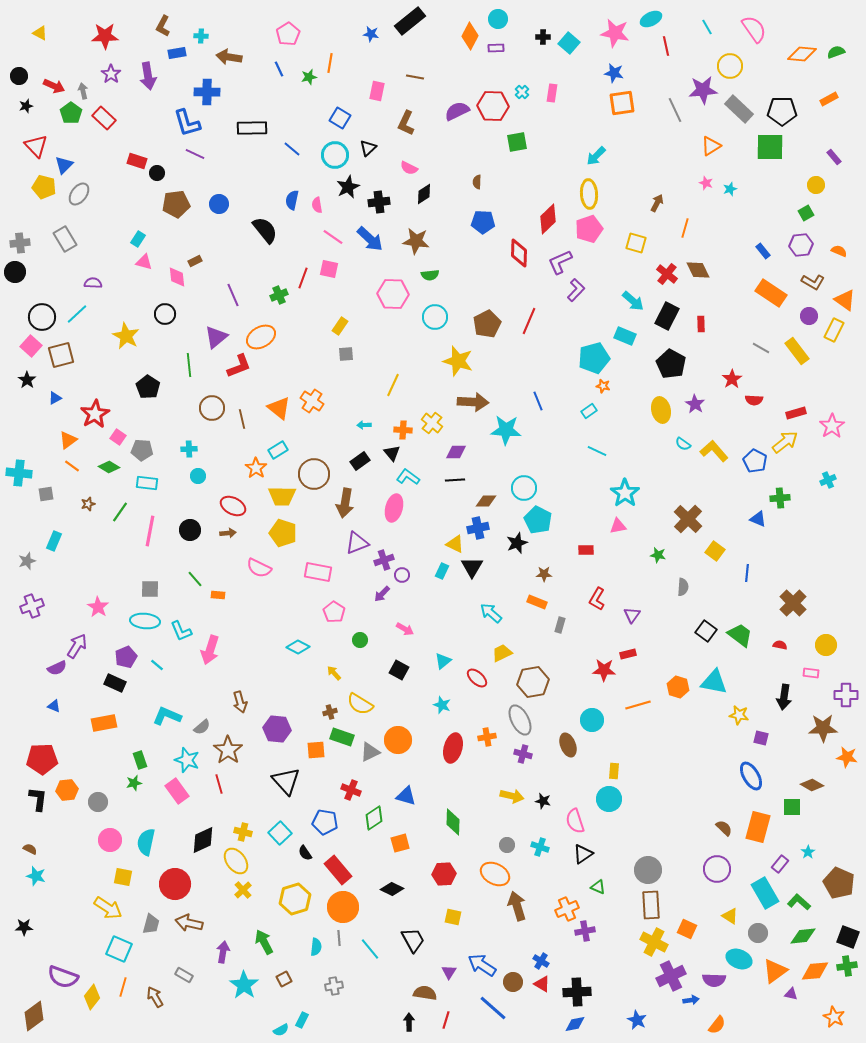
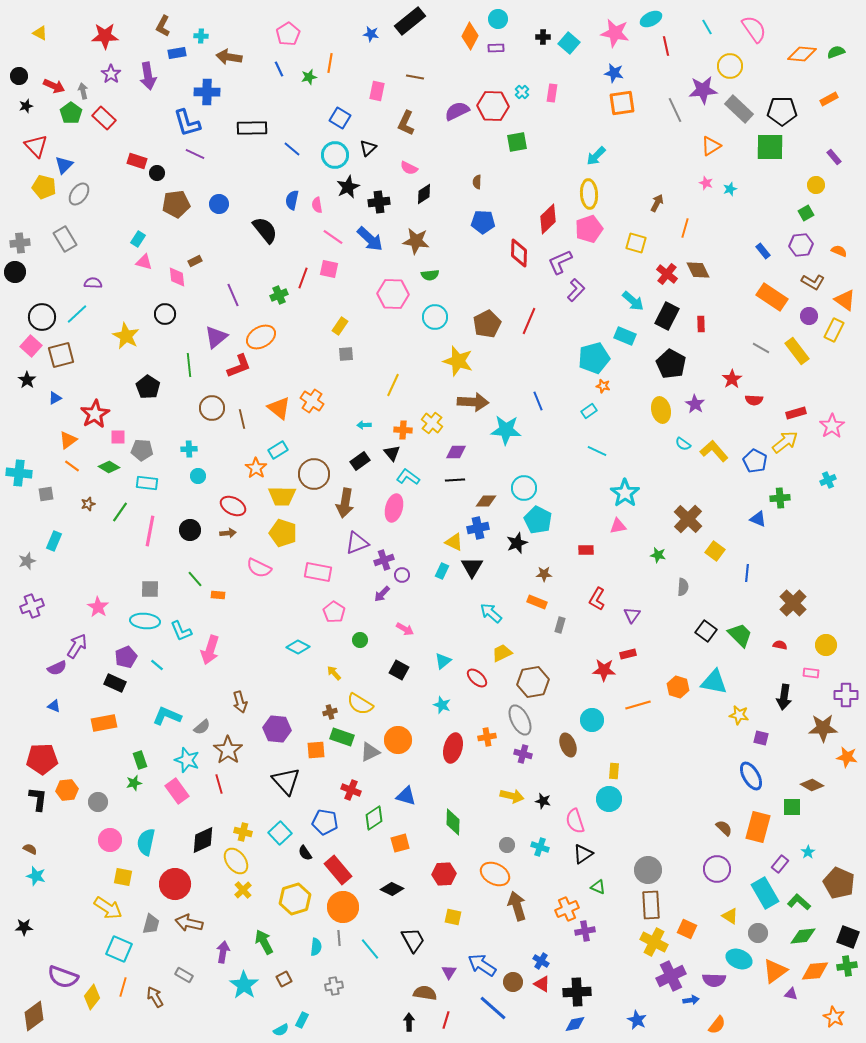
orange rectangle at (771, 293): moved 1 px right, 4 px down
pink square at (118, 437): rotated 35 degrees counterclockwise
yellow triangle at (455, 544): moved 1 px left, 2 px up
green trapezoid at (740, 635): rotated 8 degrees clockwise
